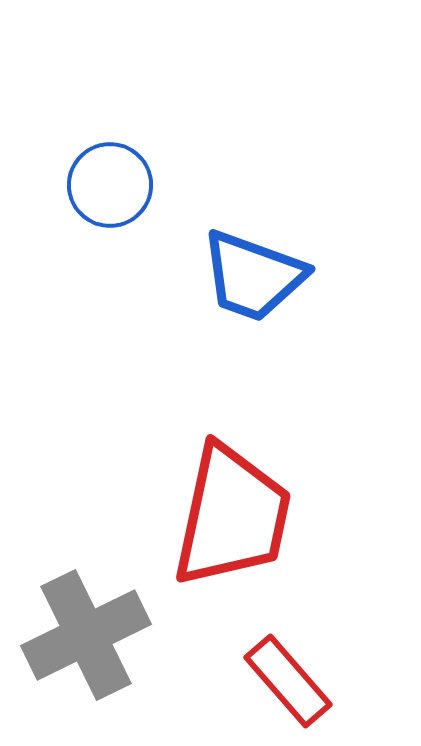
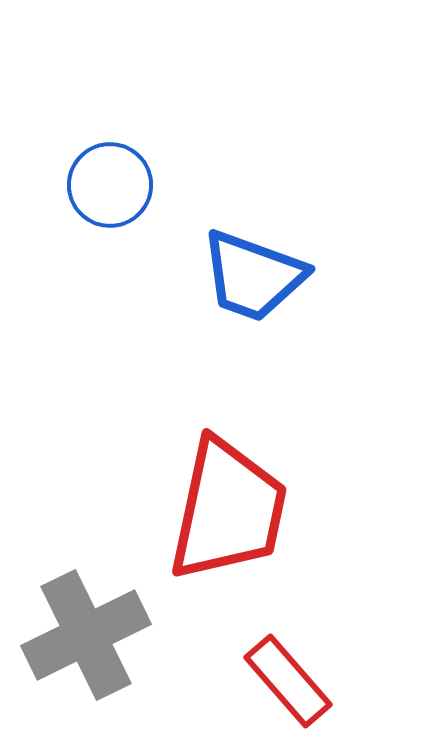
red trapezoid: moved 4 px left, 6 px up
